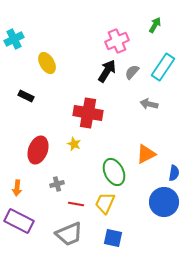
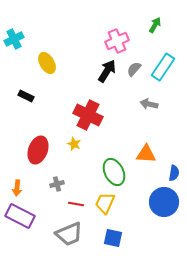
gray semicircle: moved 2 px right, 3 px up
red cross: moved 2 px down; rotated 16 degrees clockwise
orange triangle: rotated 30 degrees clockwise
purple rectangle: moved 1 px right, 5 px up
